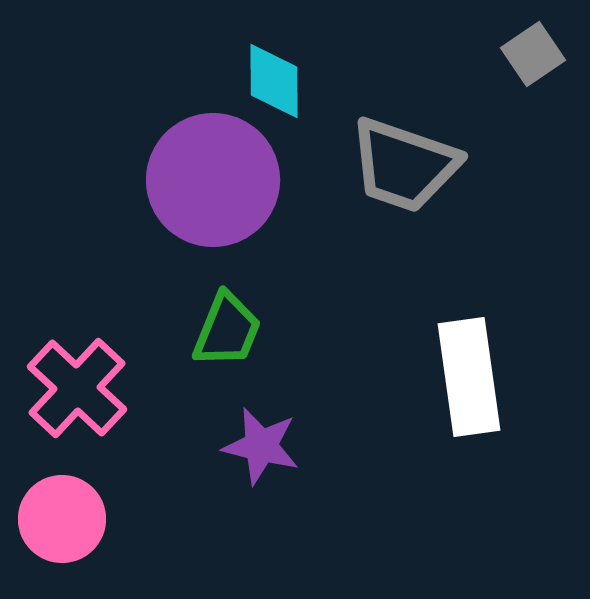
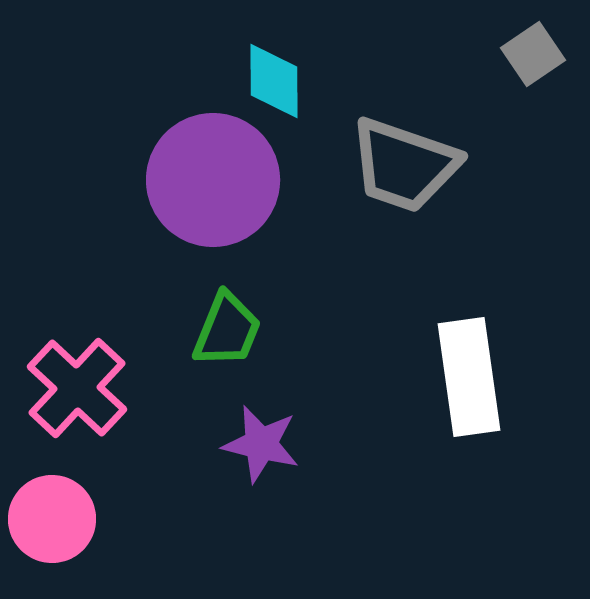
purple star: moved 2 px up
pink circle: moved 10 px left
